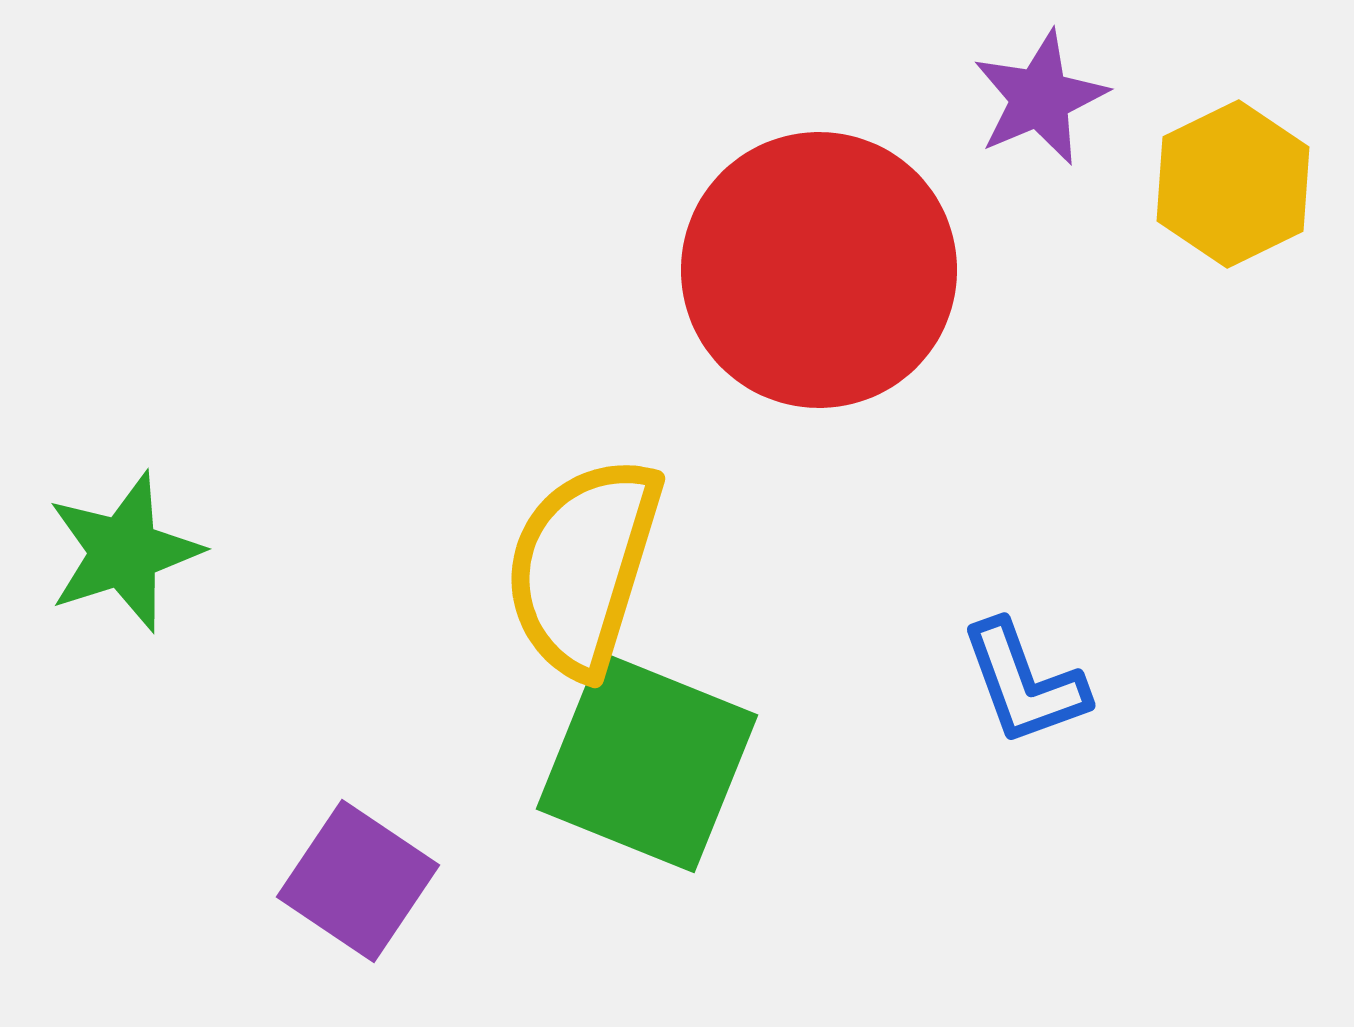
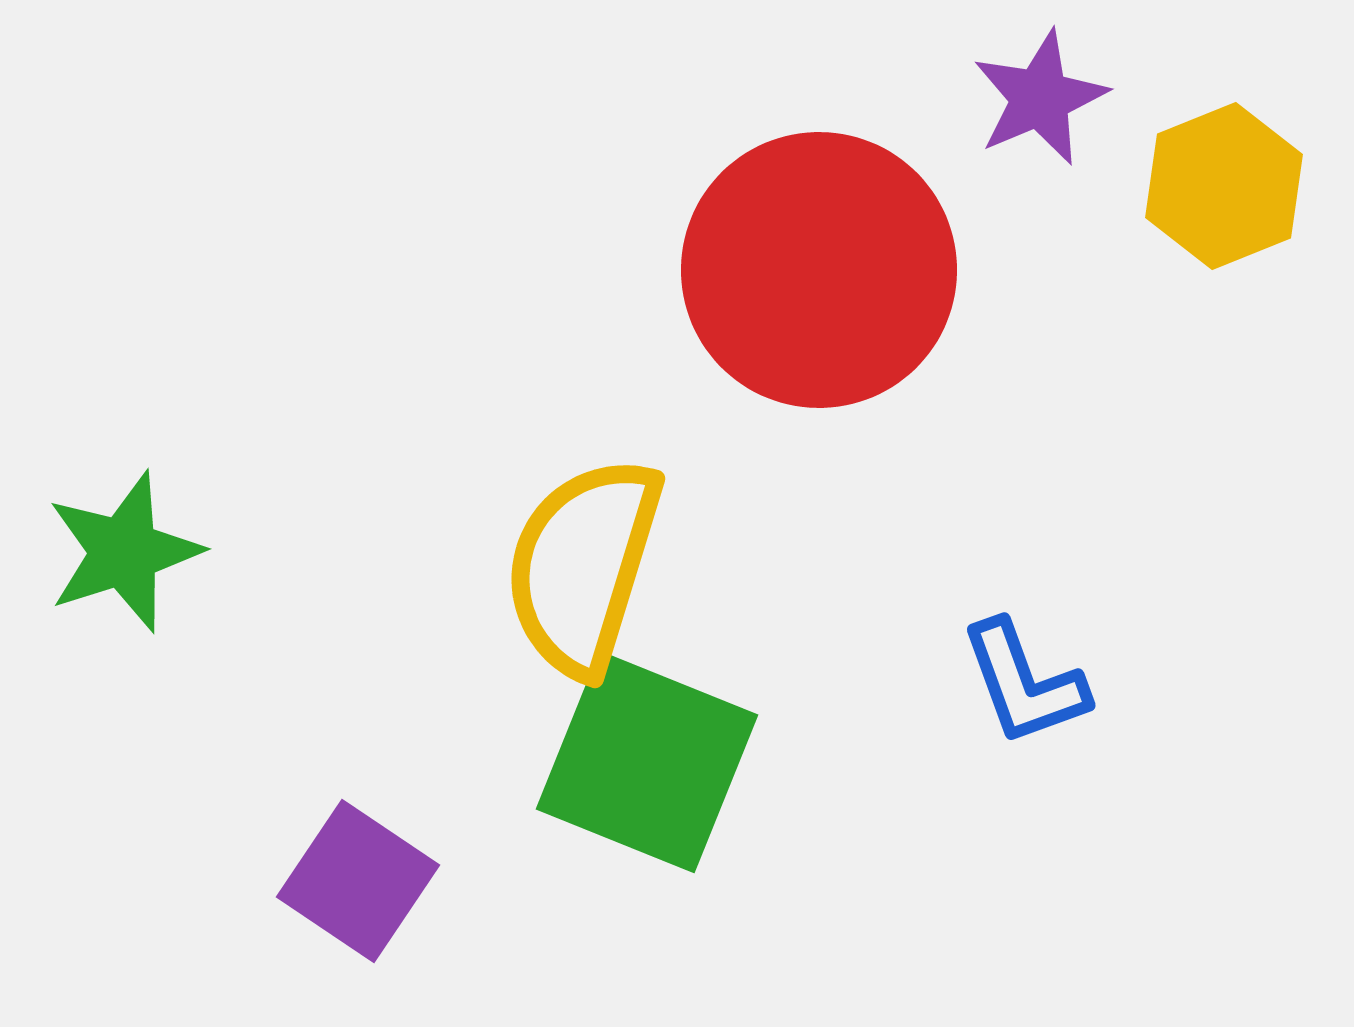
yellow hexagon: moved 9 px left, 2 px down; rotated 4 degrees clockwise
